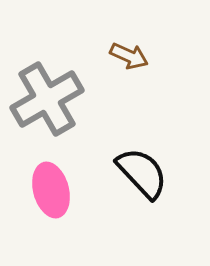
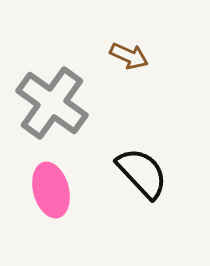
gray cross: moved 5 px right, 4 px down; rotated 24 degrees counterclockwise
